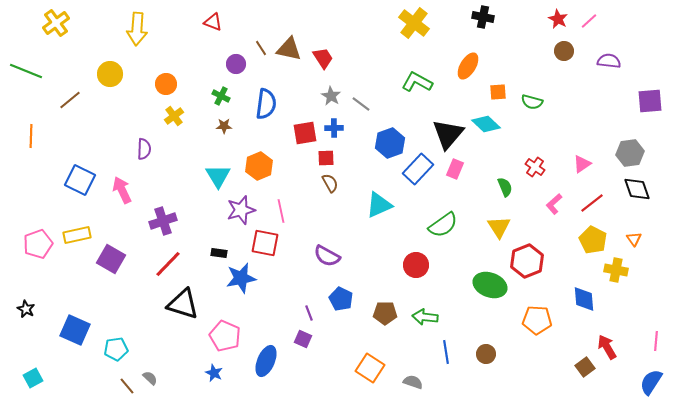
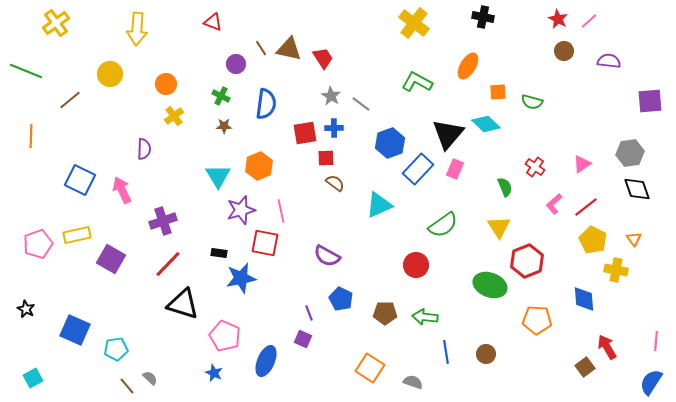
brown semicircle at (330, 183): moved 5 px right; rotated 24 degrees counterclockwise
red line at (592, 203): moved 6 px left, 4 px down
